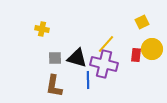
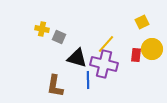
gray square: moved 4 px right, 21 px up; rotated 24 degrees clockwise
brown L-shape: moved 1 px right
